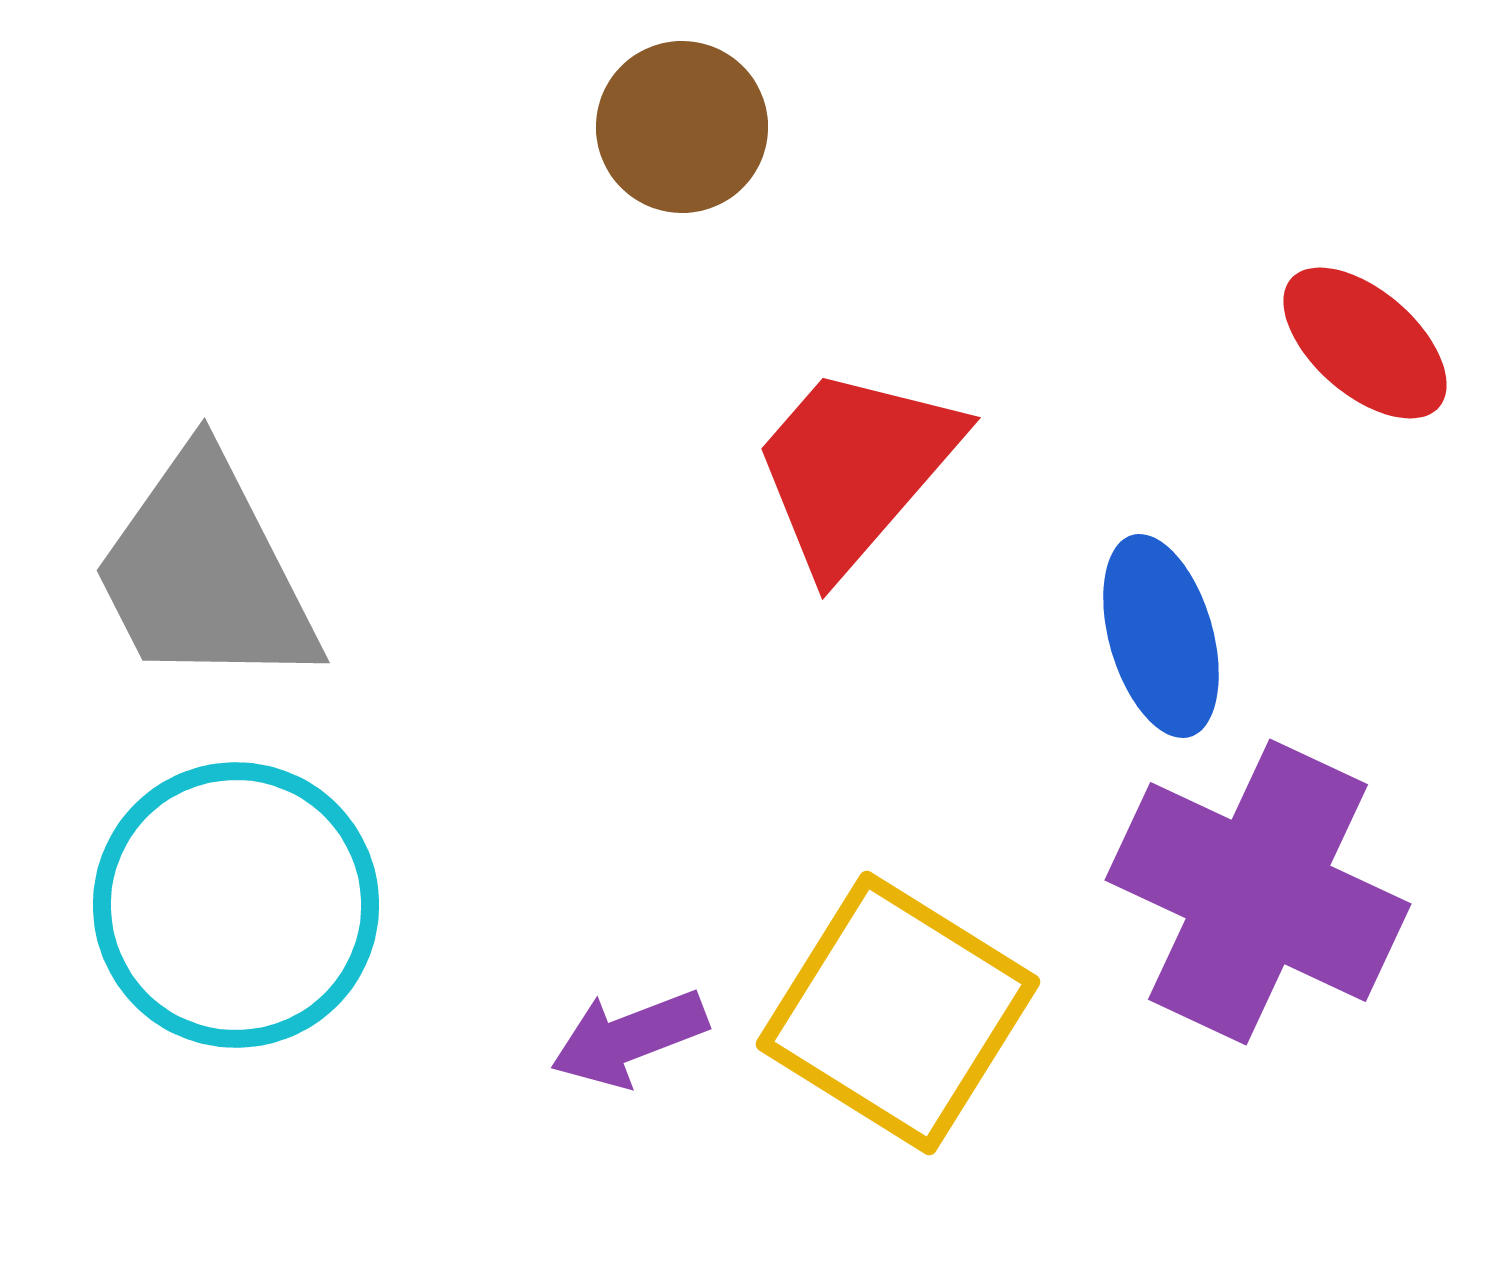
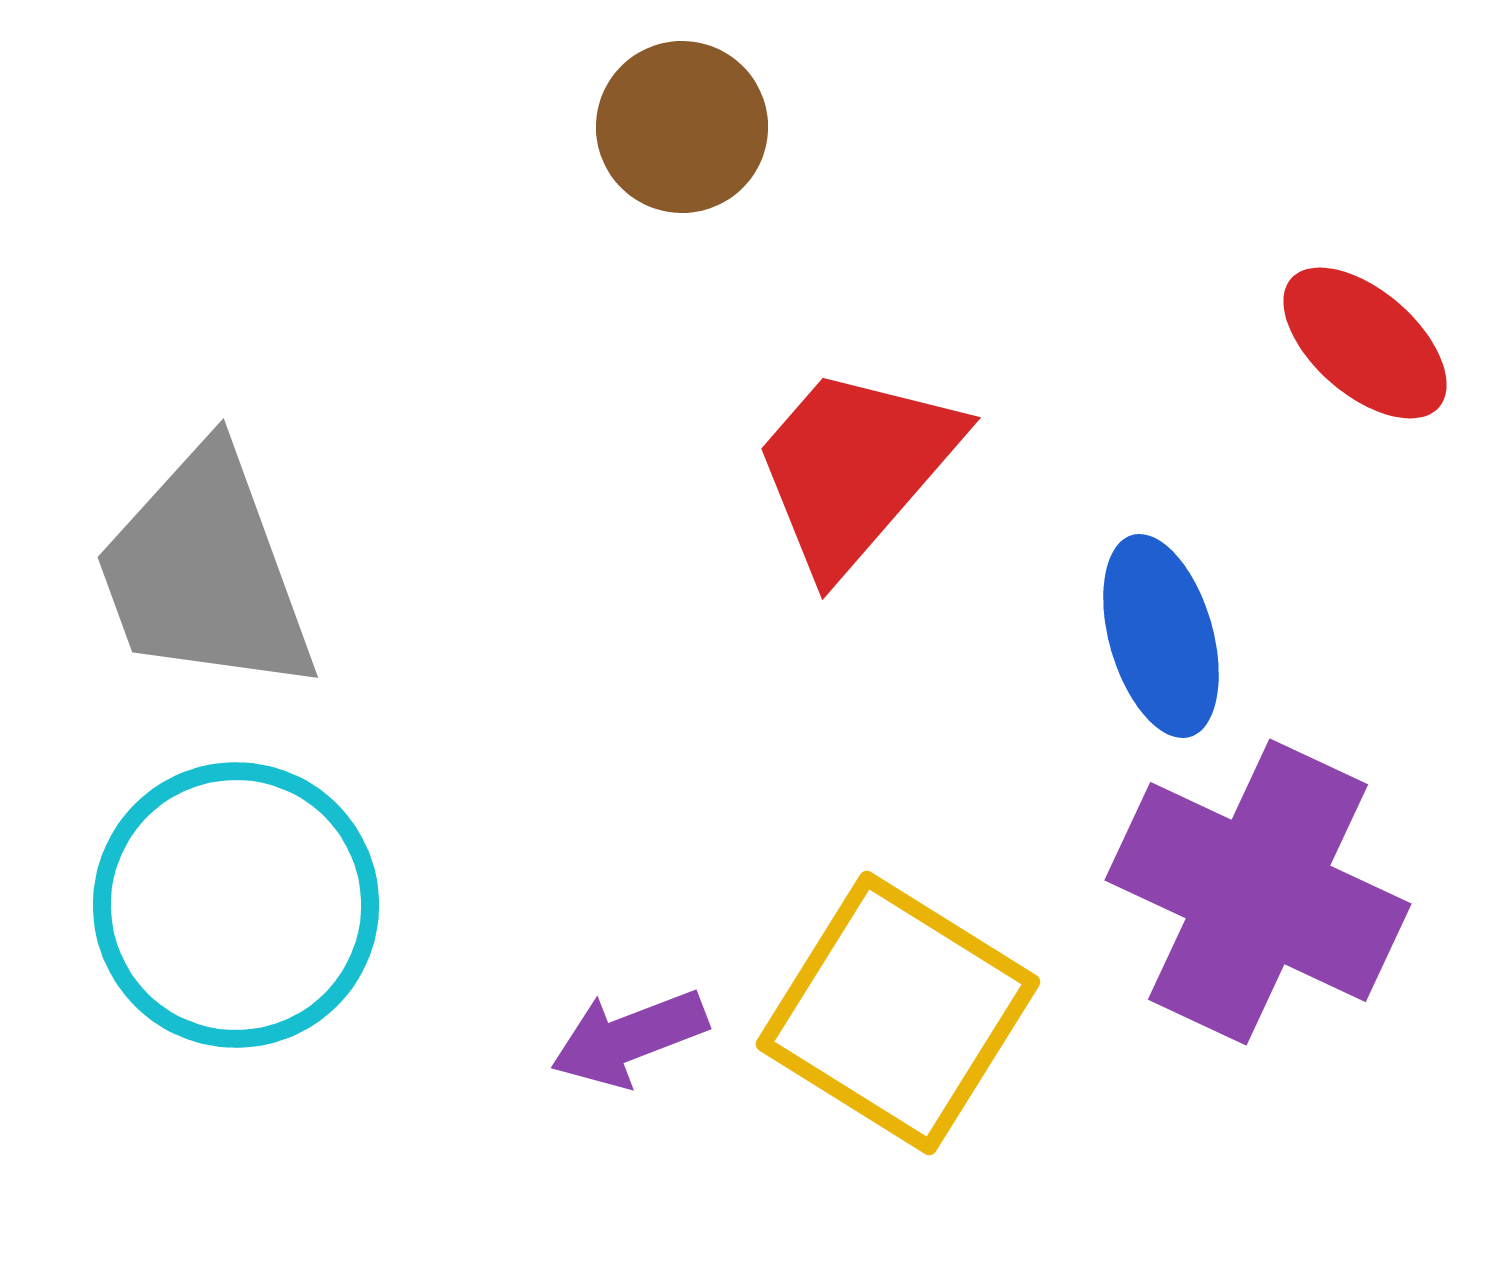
gray trapezoid: rotated 7 degrees clockwise
